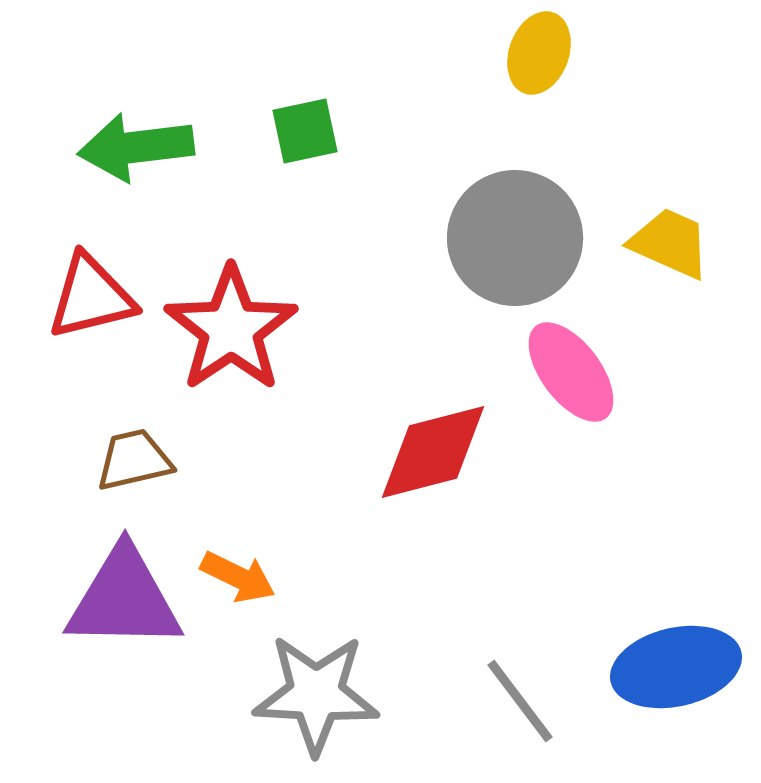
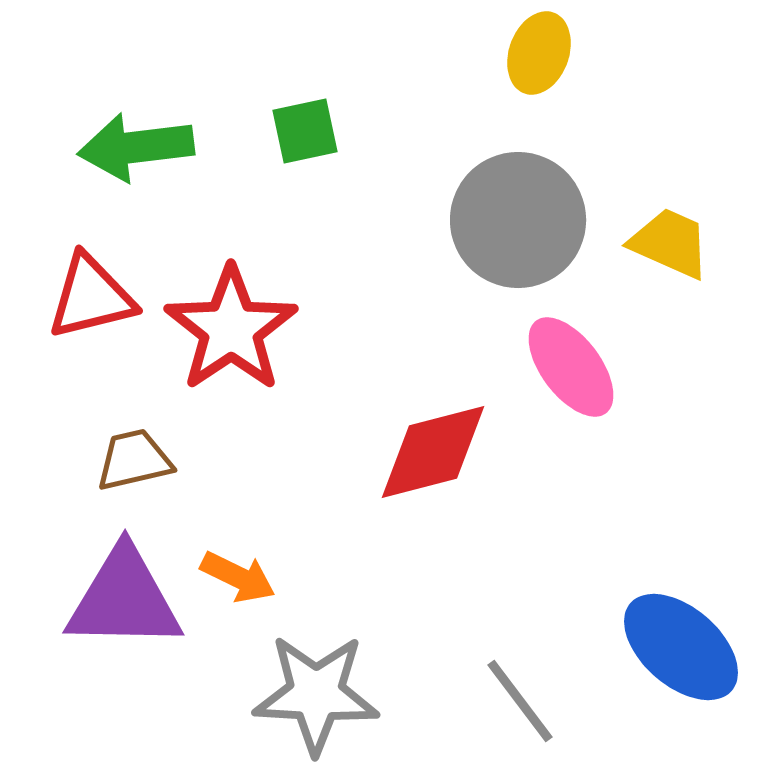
gray circle: moved 3 px right, 18 px up
pink ellipse: moved 5 px up
blue ellipse: moved 5 px right, 20 px up; rotated 54 degrees clockwise
